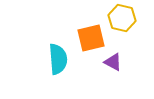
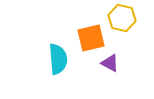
purple triangle: moved 3 px left, 1 px down
